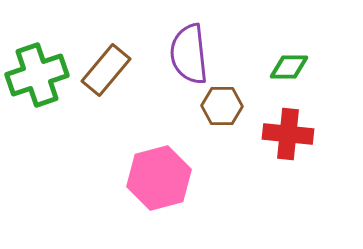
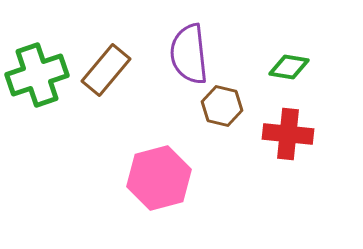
green diamond: rotated 9 degrees clockwise
brown hexagon: rotated 12 degrees clockwise
